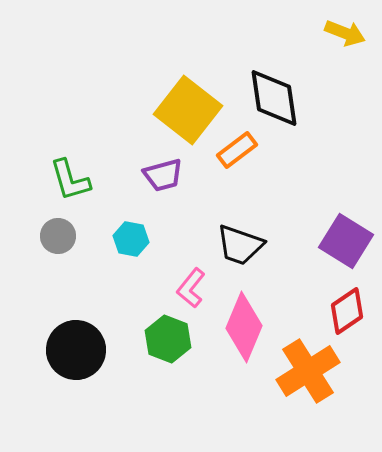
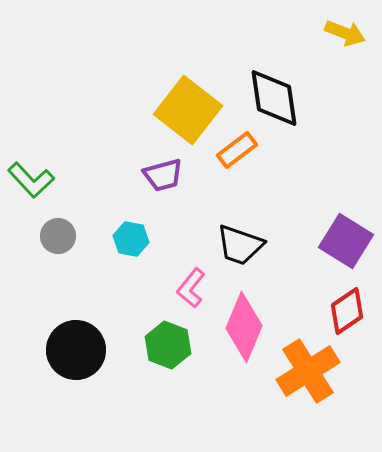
green L-shape: moved 39 px left; rotated 27 degrees counterclockwise
green hexagon: moved 6 px down
